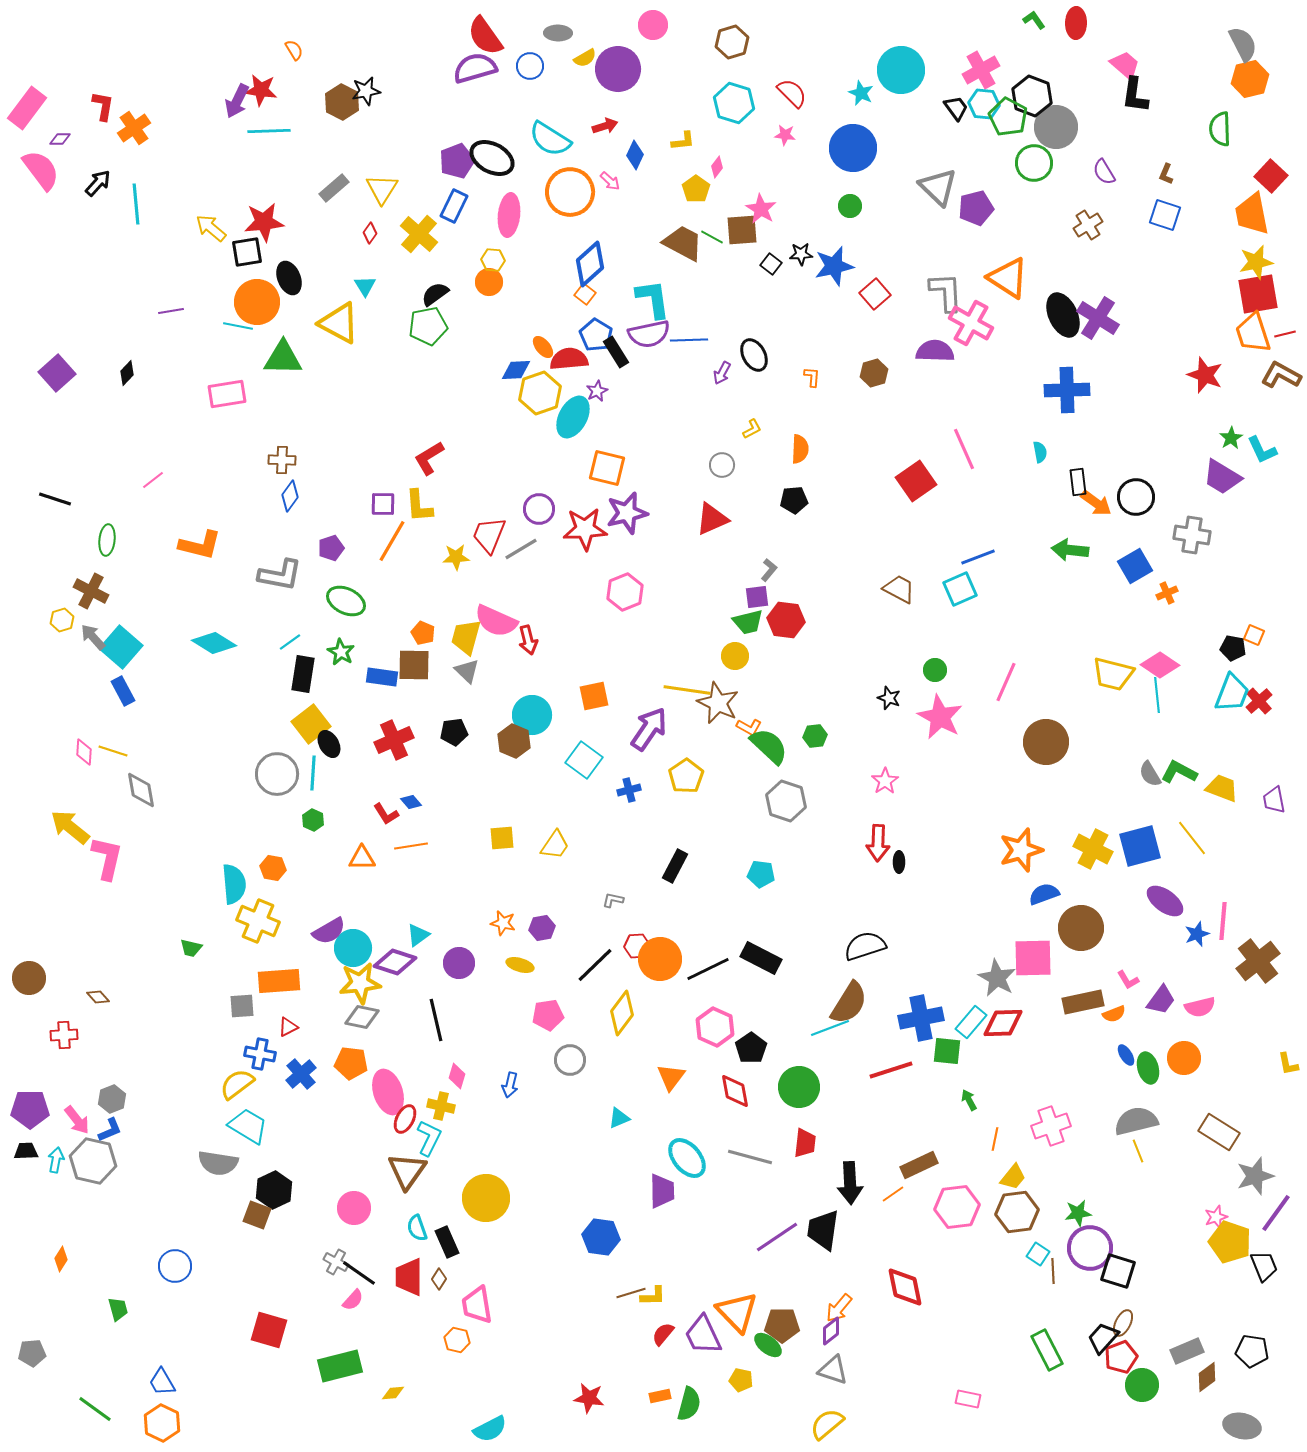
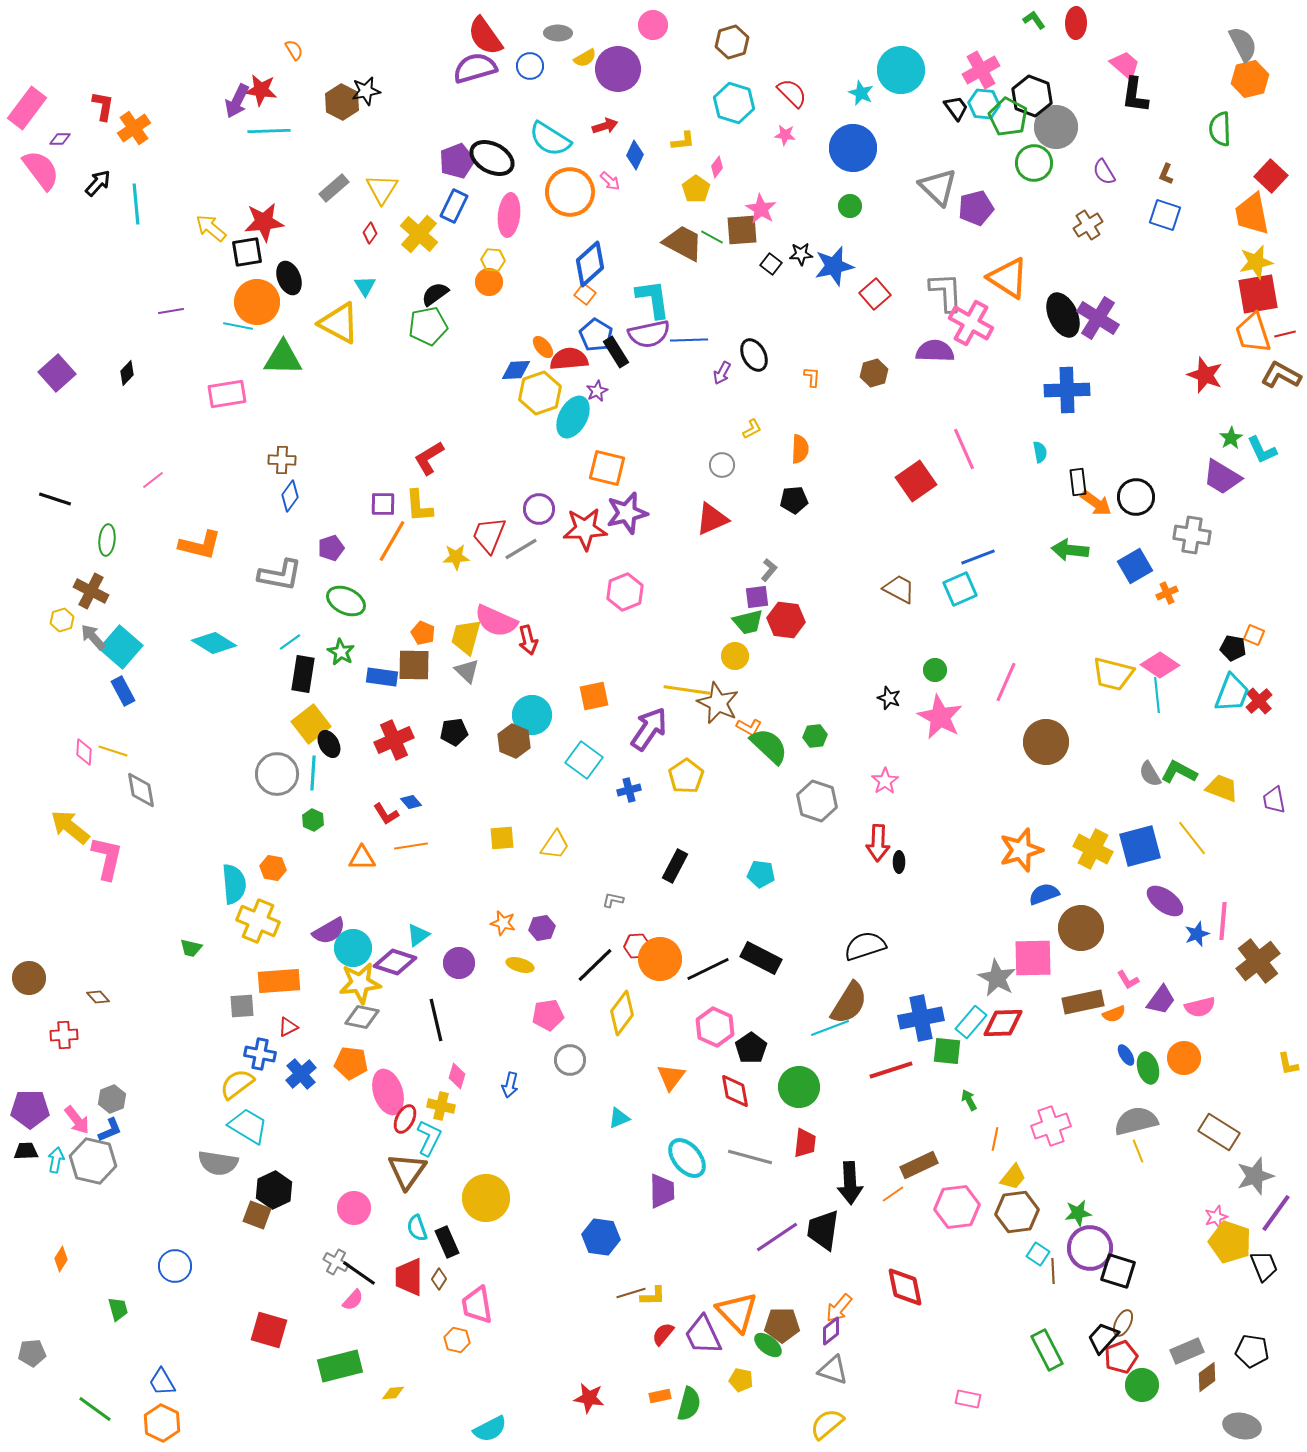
gray hexagon at (786, 801): moved 31 px right
